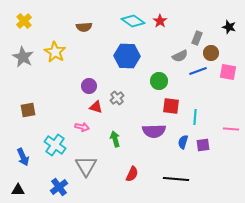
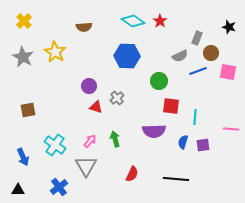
pink arrow: moved 8 px right, 14 px down; rotated 64 degrees counterclockwise
